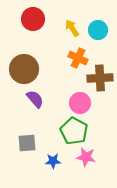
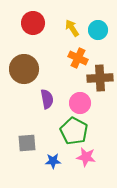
red circle: moved 4 px down
purple semicircle: moved 12 px right; rotated 30 degrees clockwise
